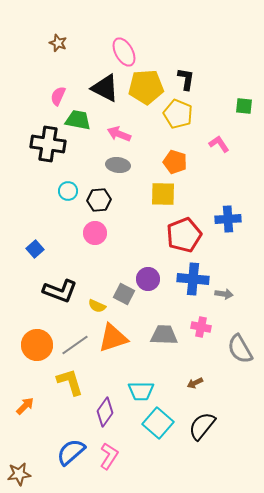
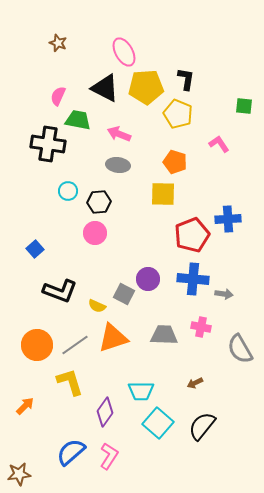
black hexagon at (99, 200): moved 2 px down
red pentagon at (184, 235): moved 8 px right
